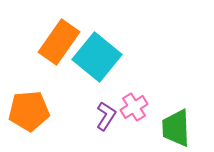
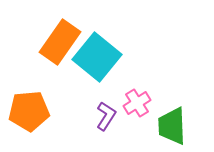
orange rectangle: moved 1 px right
pink cross: moved 3 px right, 4 px up
green trapezoid: moved 4 px left, 2 px up
